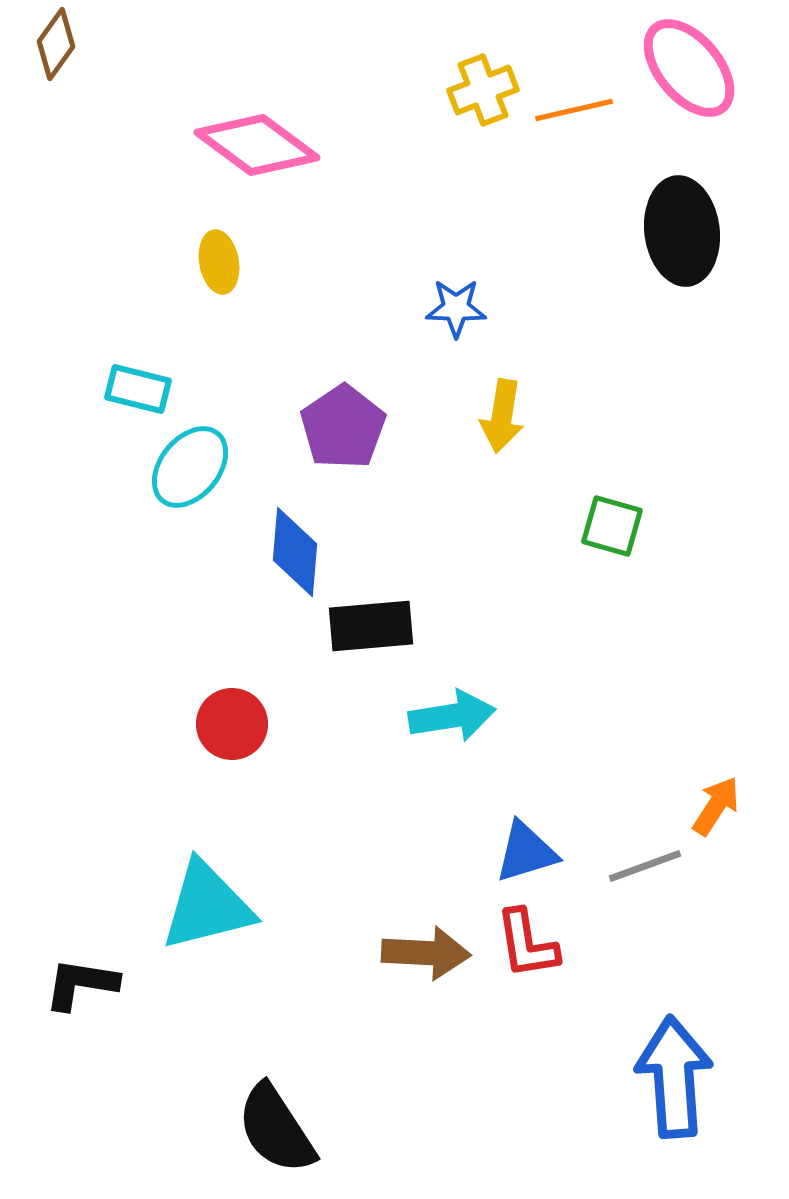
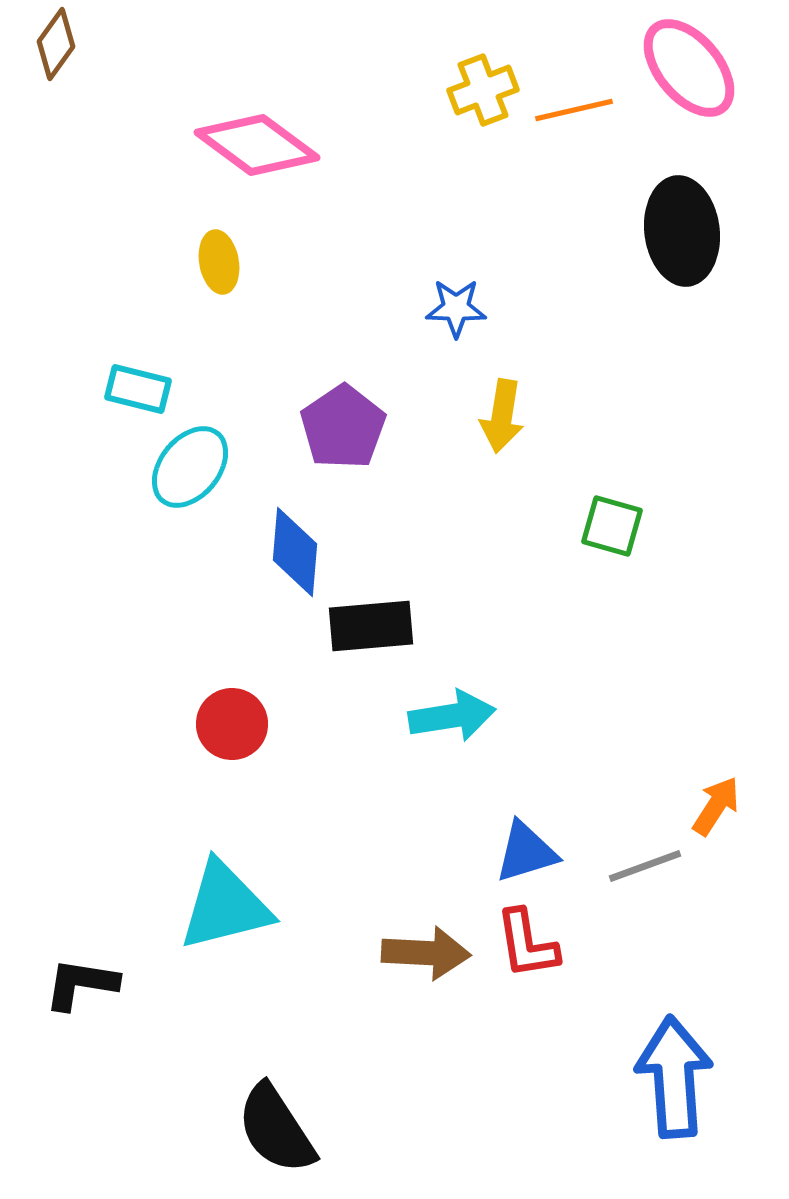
cyan triangle: moved 18 px right
